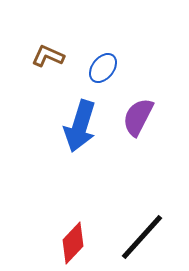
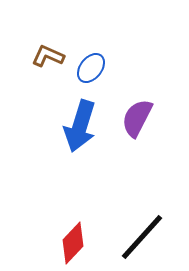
blue ellipse: moved 12 px left
purple semicircle: moved 1 px left, 1 px down
